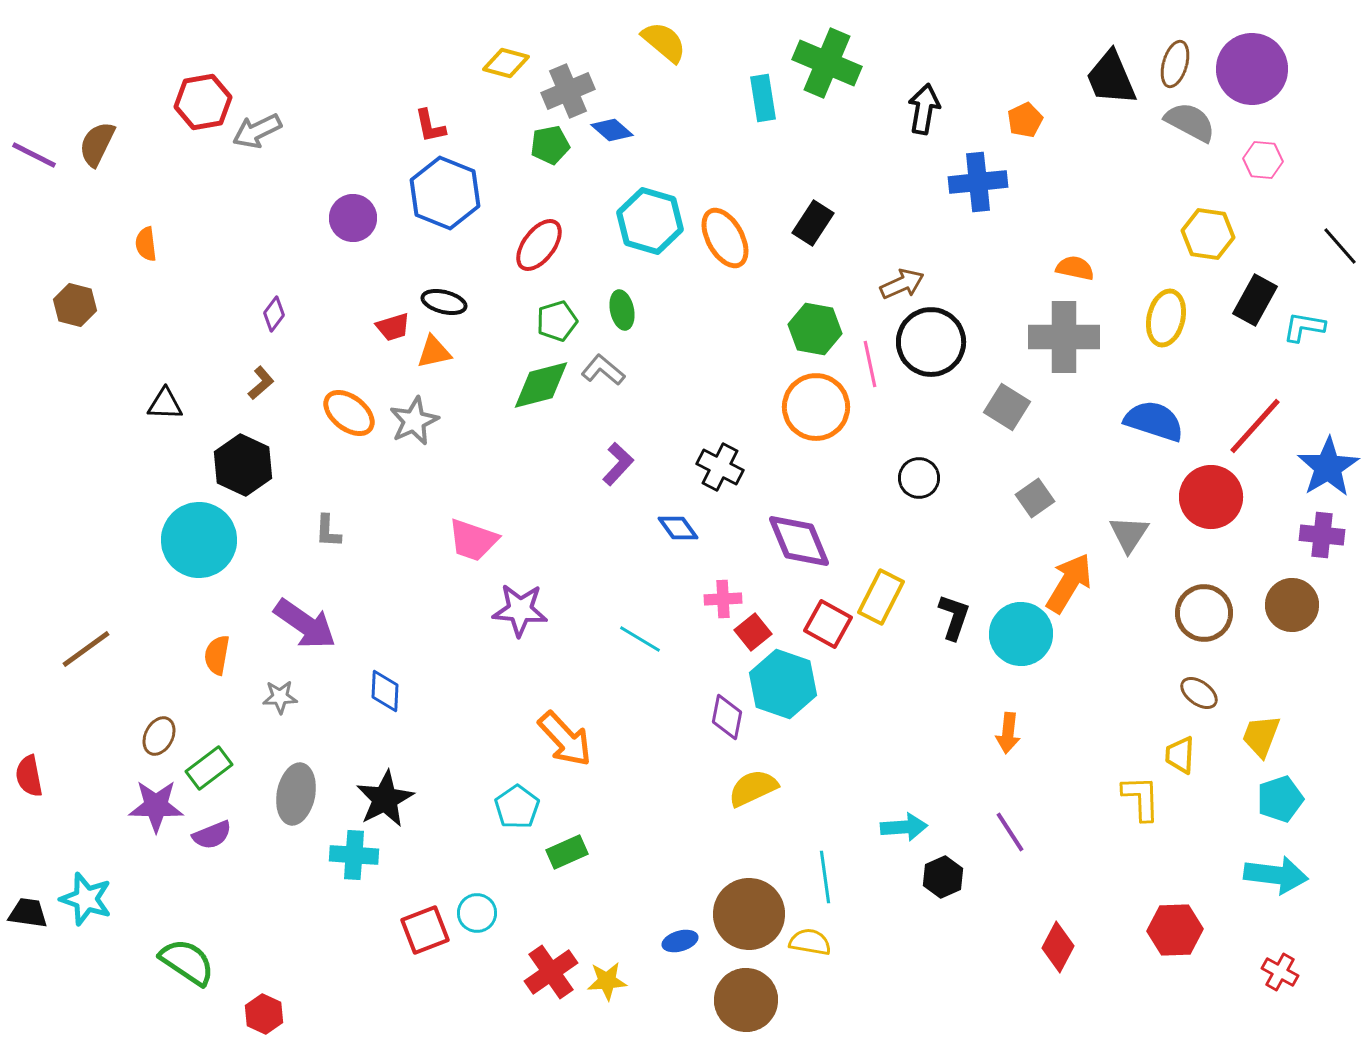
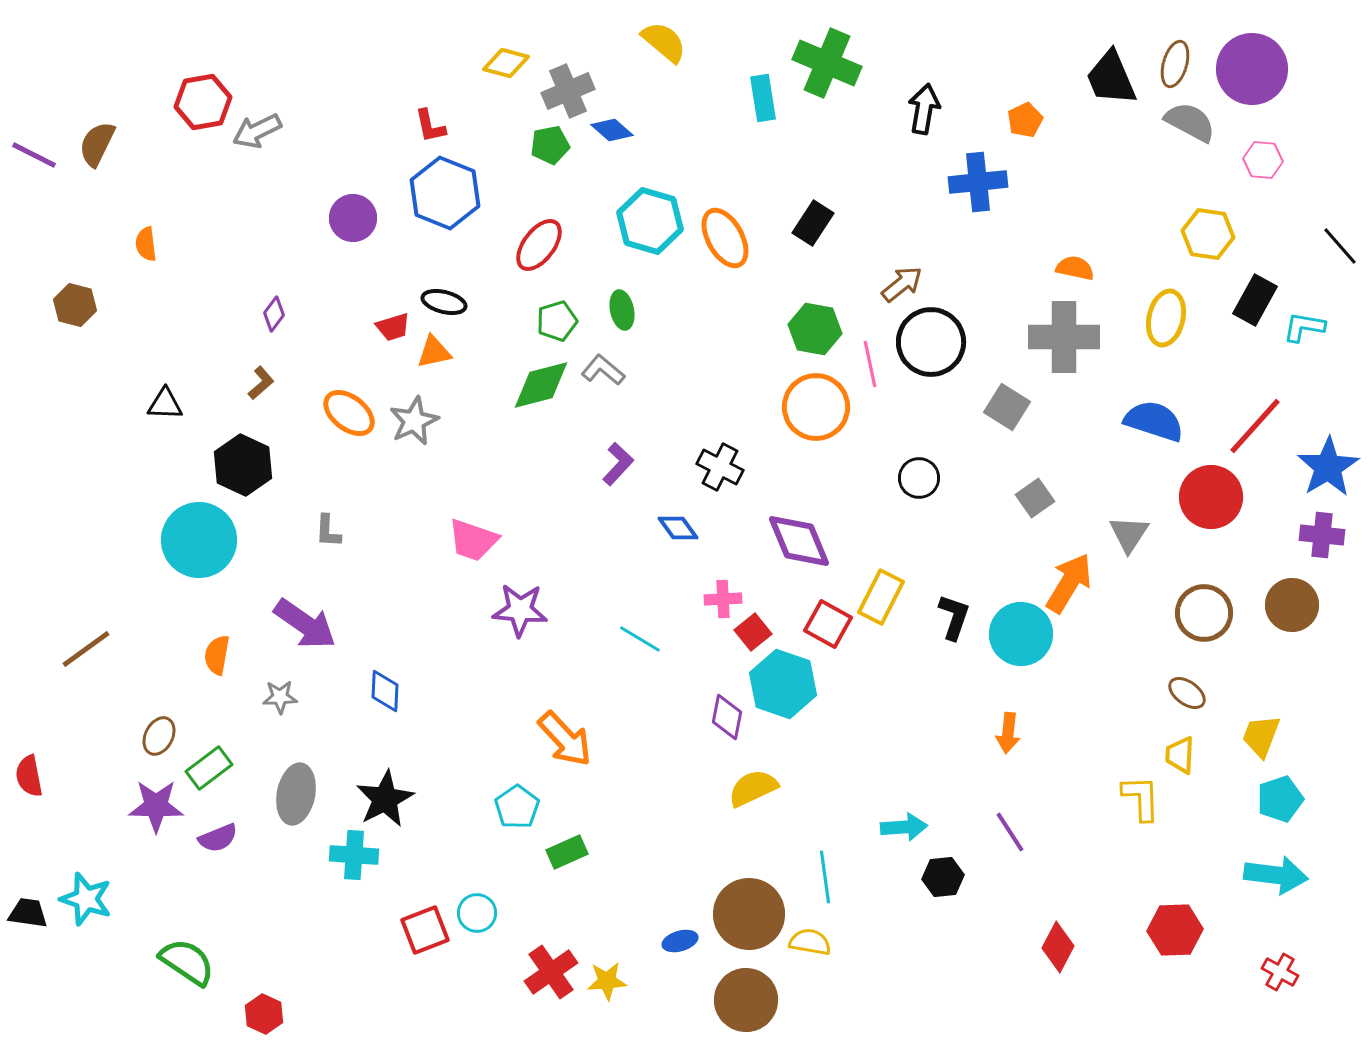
brown arrow at (902, 284): rotated 15 degrees counterclockwise
brown ellipse at (1199, 693): moved 12 px left
purple semicircle at (212, 835): moved 6 px right, 3 px down
black hexagon at (943, 877): rotated 18 degrees clockwise
